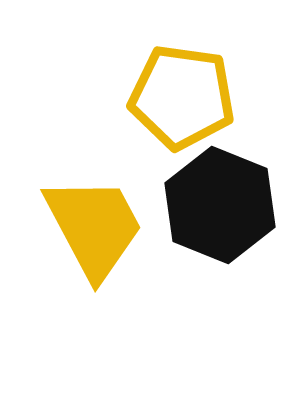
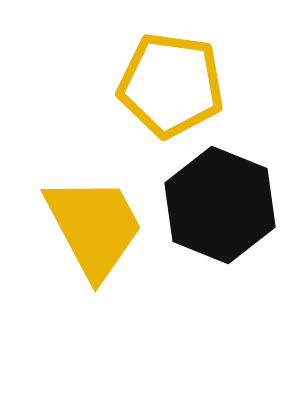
yellow pentagon: moved 11 px left, 12 px up
